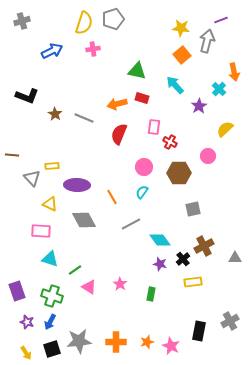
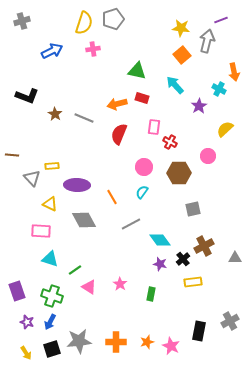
cyan cross at (219, 89): rotated 16 degrees counterclockwise
